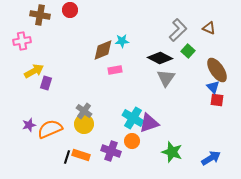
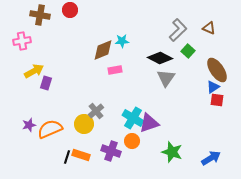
blue triangle: rotated 40 degrees clockwise
gray cross: moved 12 px right; rotated 14 degrees clockwise
